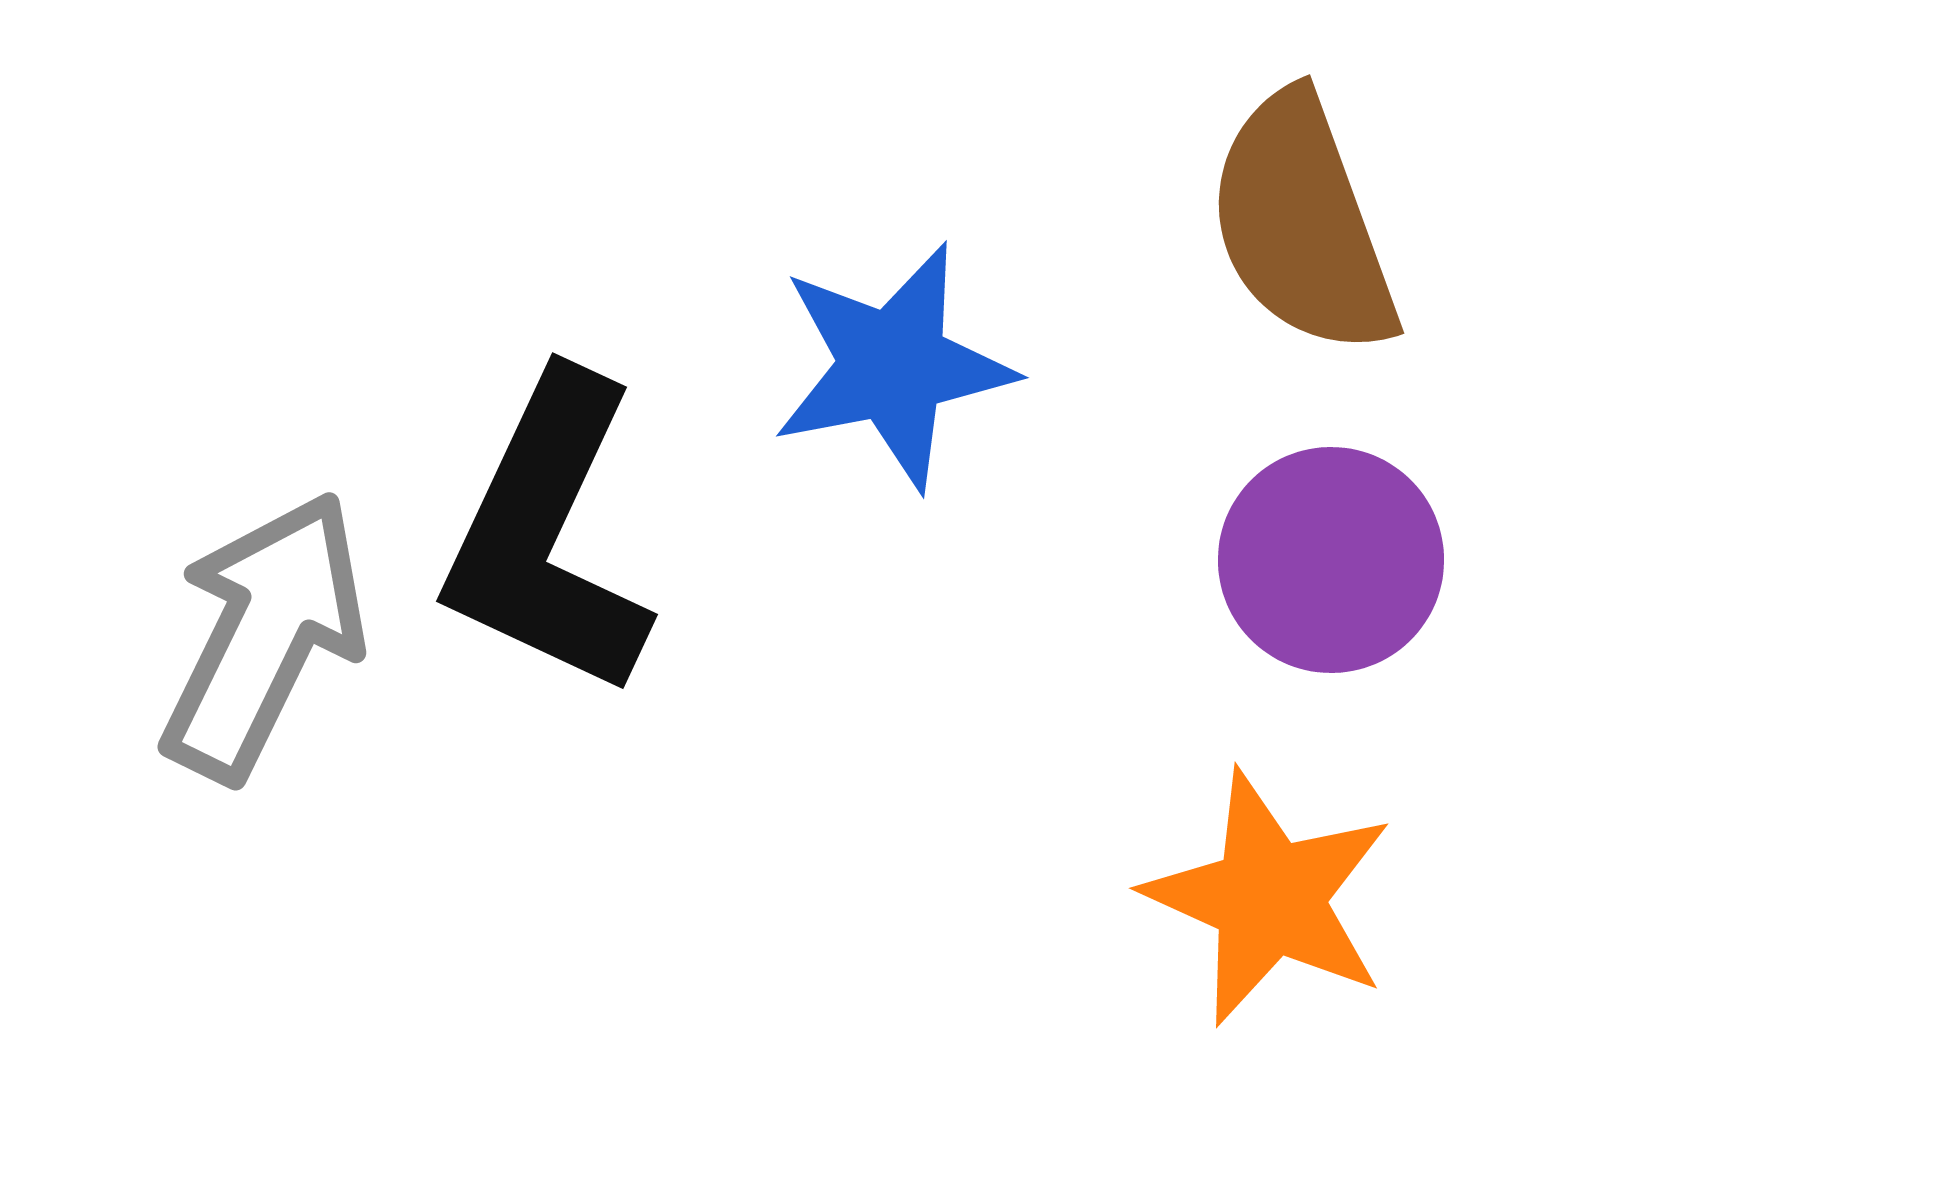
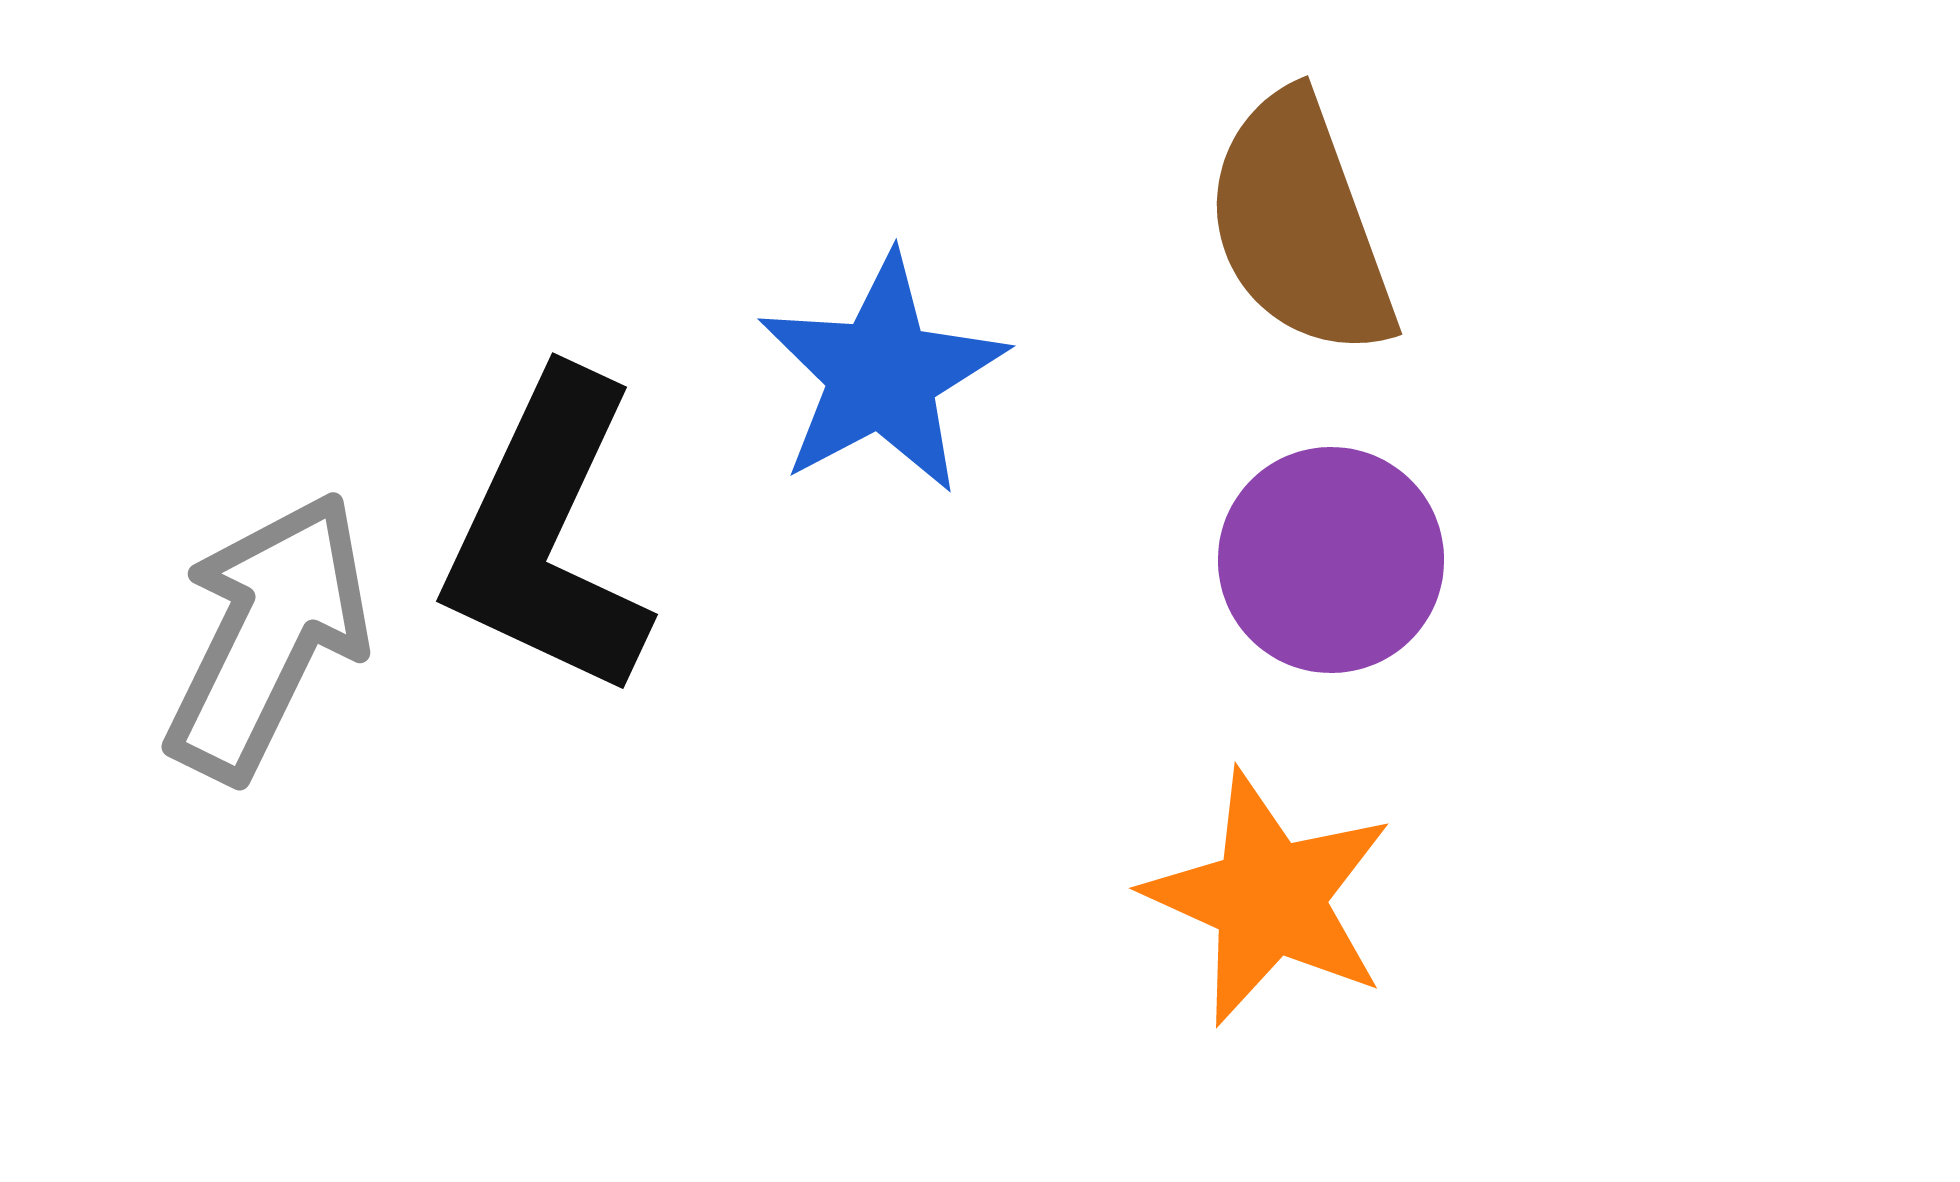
brown semicircle: moved 2 px left, 1 px down
blue star: moved 11 px left, 8 px down; rotated 17 degrees counterclockwise
gray arrow: moved 4 px right
